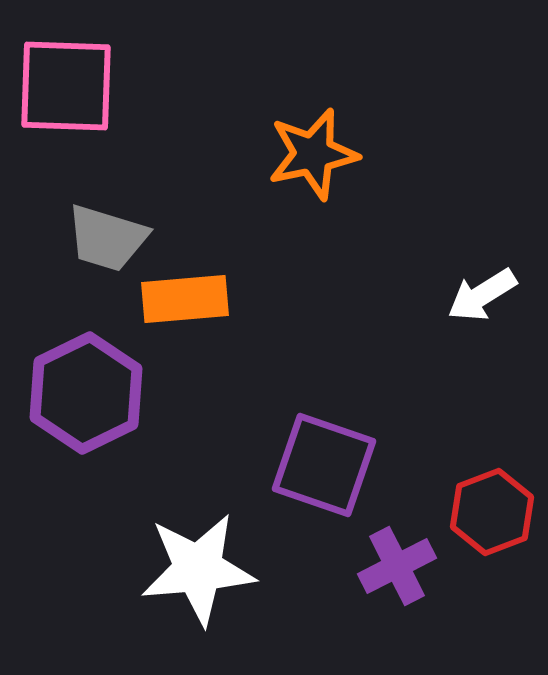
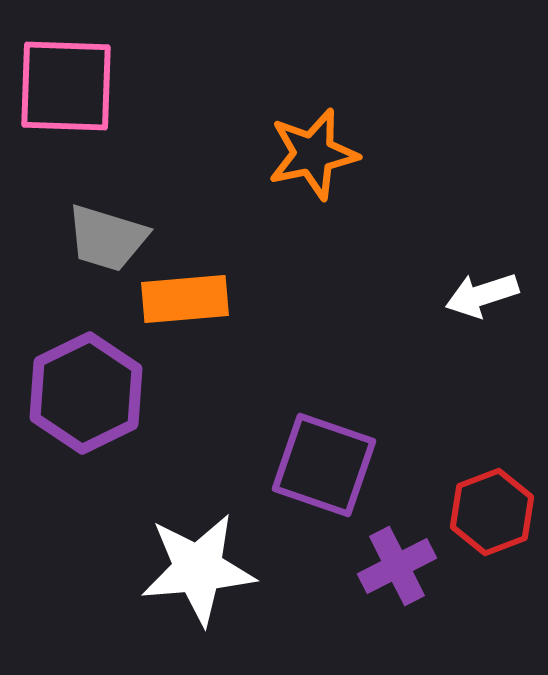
white arrow: rotated 14 degrees clockwise
